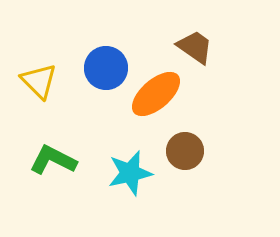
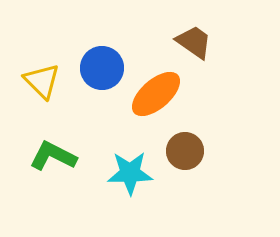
brown trapezoid: moved 1 px left, 5 px up
blue circle: moved 4 px left
yellow triangle: moved 3 px right
green L-shape: moved 4 px up
cyan star: rotated 12 degrees clockwise
